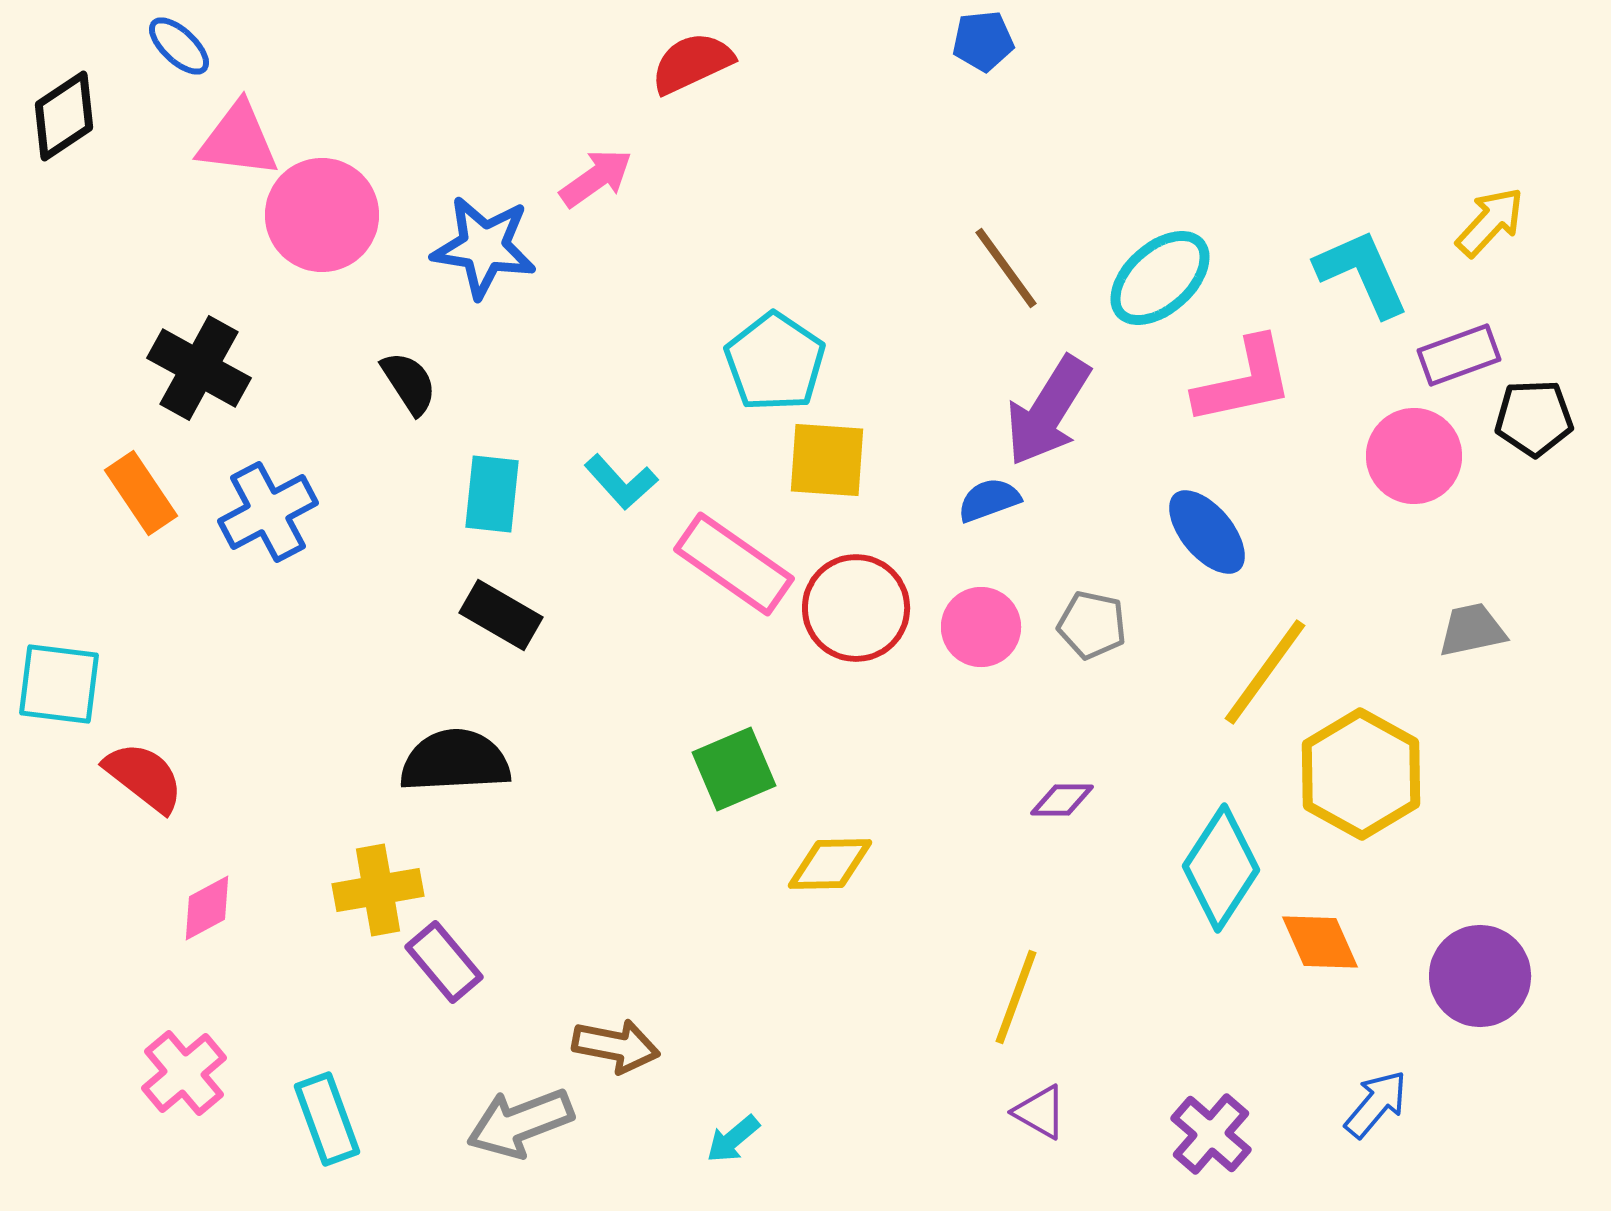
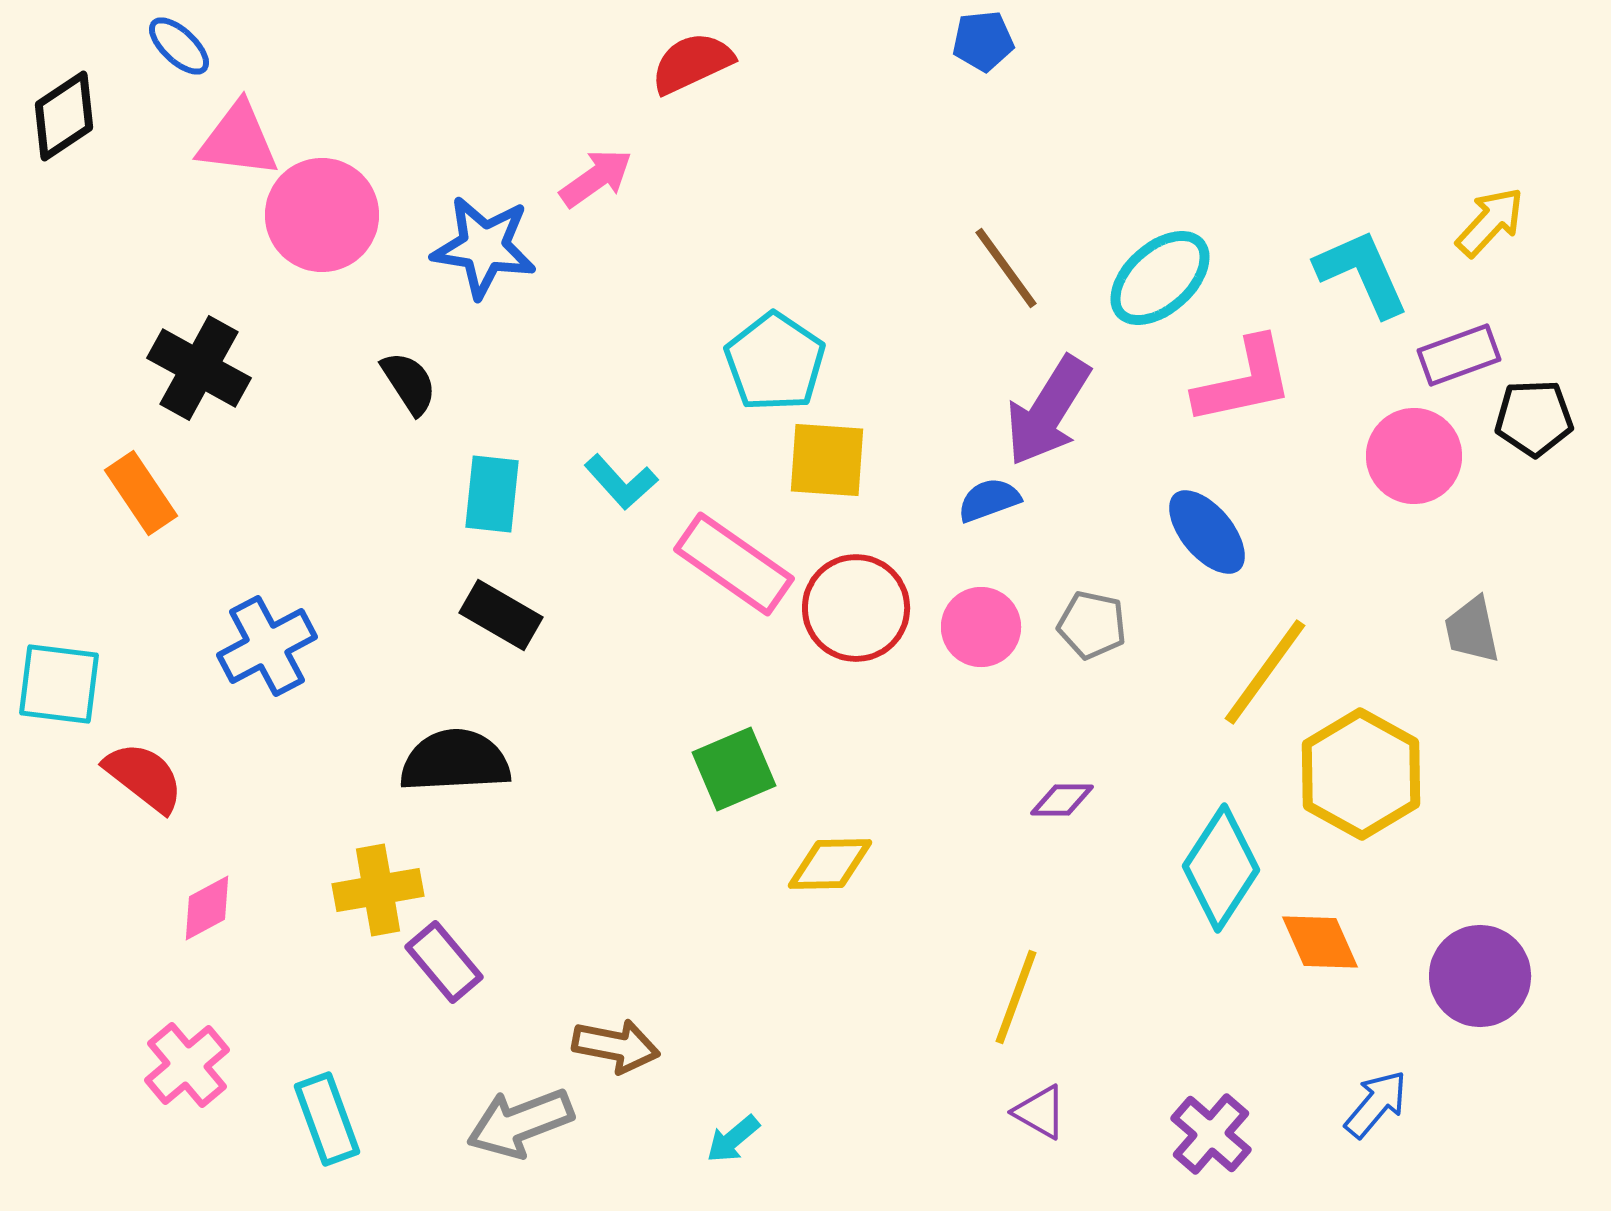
blue cross at (268, 512): moved 1 px left, 134 px down
gray trapezoid at (1472, 630): rotated 90 degrees counterclockwise
pink cross at (184, 1073): moved 3 px right, 8 px up
